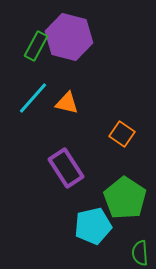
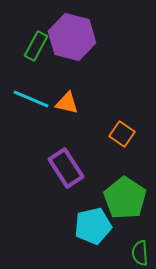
purple hexagon: moved 3 px right
cyan line: moved 2 px left, 1 px down; rotated 72 degrees clockwise
